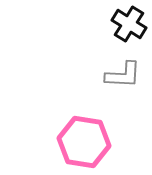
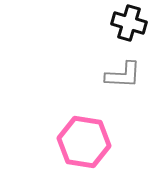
black cross: moved 1 px up; rotated 16 degrees counterclockwise
